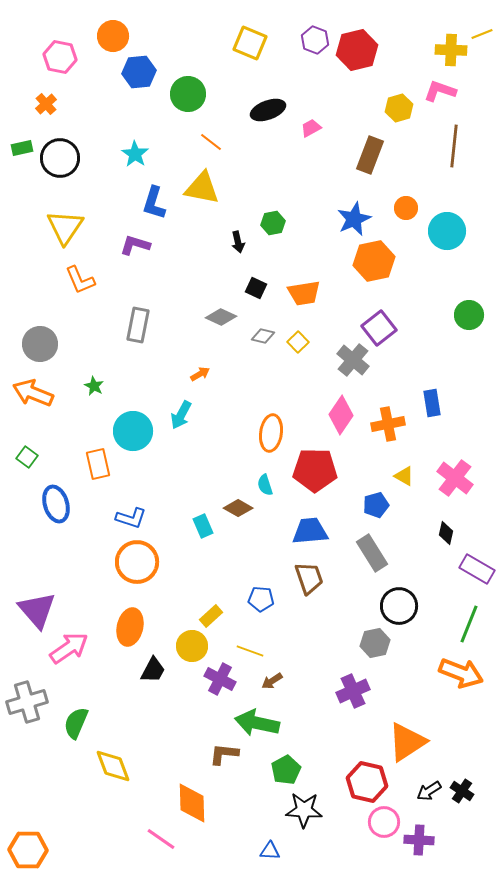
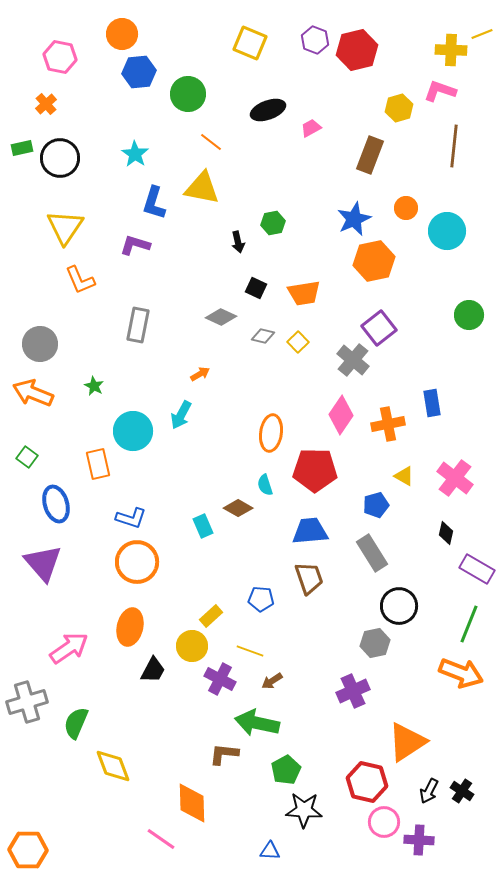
orange circle at (113, 36): moved 9 px right, 2 px up
purple triangle at (37, 610): moved 6 px right, 47 px up
black arrow at (429, 791): rotated 30 degrees counterclockwise
